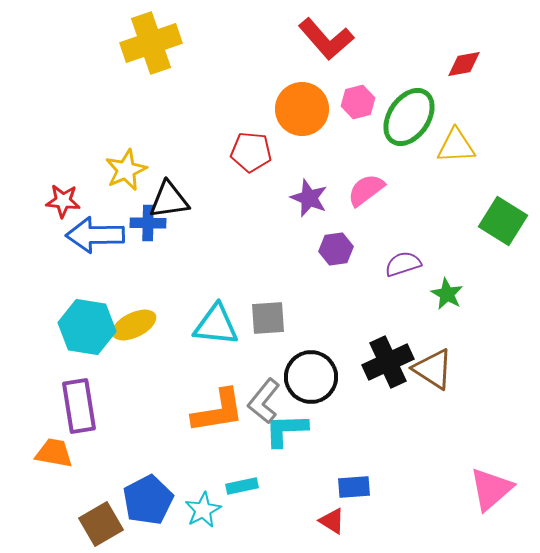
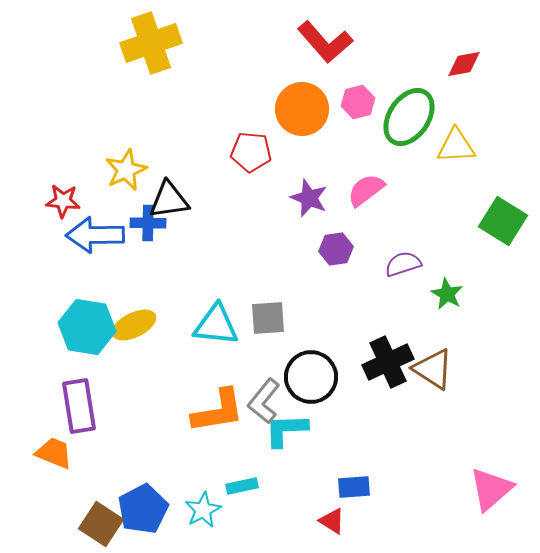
red L-shape: moved 1 px left, 3 px down
orange trapezoid: rotated 12 degrees clockwise
blue pentagon: moved 5 px left, 9 px down
brown square: rotated 27 degrees counterclockwise
